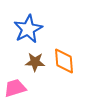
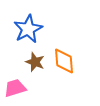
brown star: rotated 18 degrees clockwise
